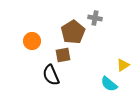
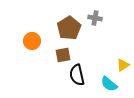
brown pentagon: moved 4 px left, 4 px up
black semicircle: moved 26 px right; rotated 10 degrees clockwise
